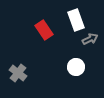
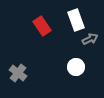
red rectangle: moved 2 px left, 4 px up
